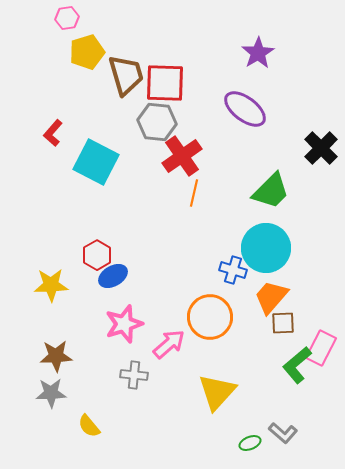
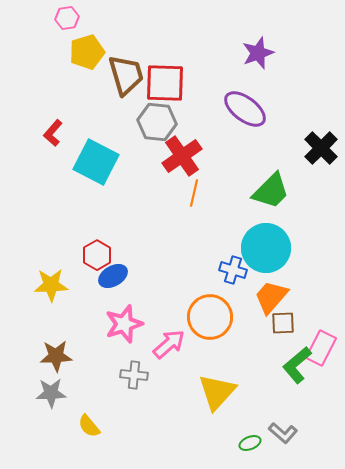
purple star: rotated 12 degrees clockwise
